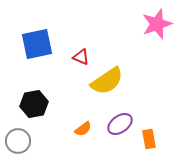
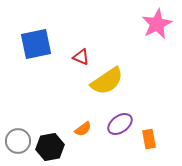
pink star: rotated 8 degrees counterclockwise
blue square: moved 1 px left
black hexagon: moved 16 px right, 43 px down
